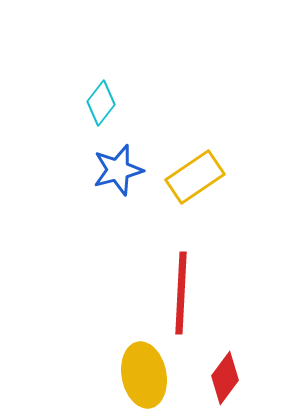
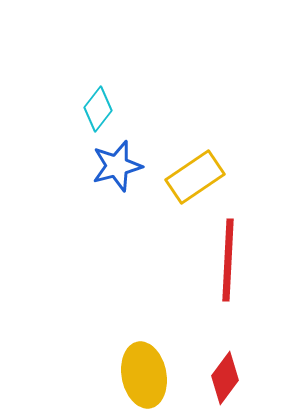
cyan diamond: moved 3 px left, 6 px down
blue star: moved 1 px left, 4 px up
red line: moved 47 px right, 33 px up
